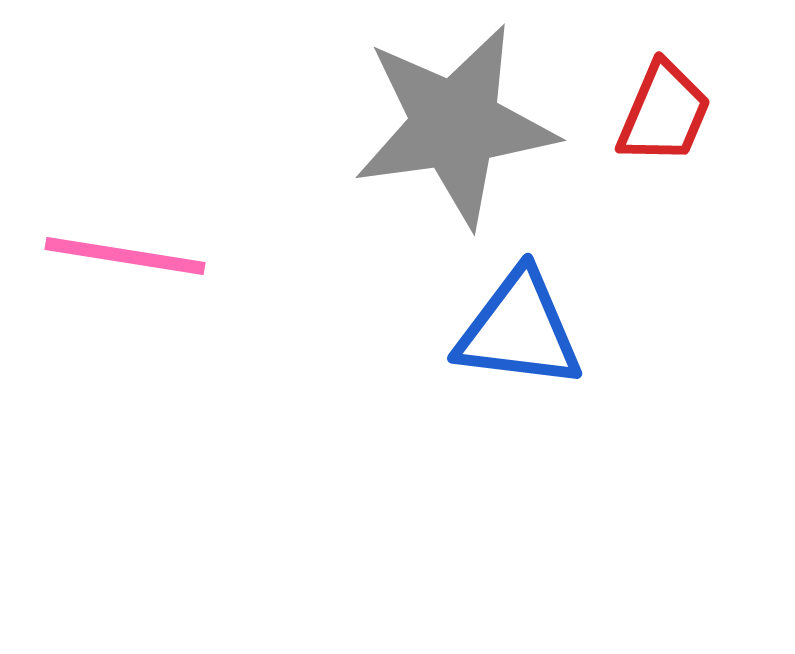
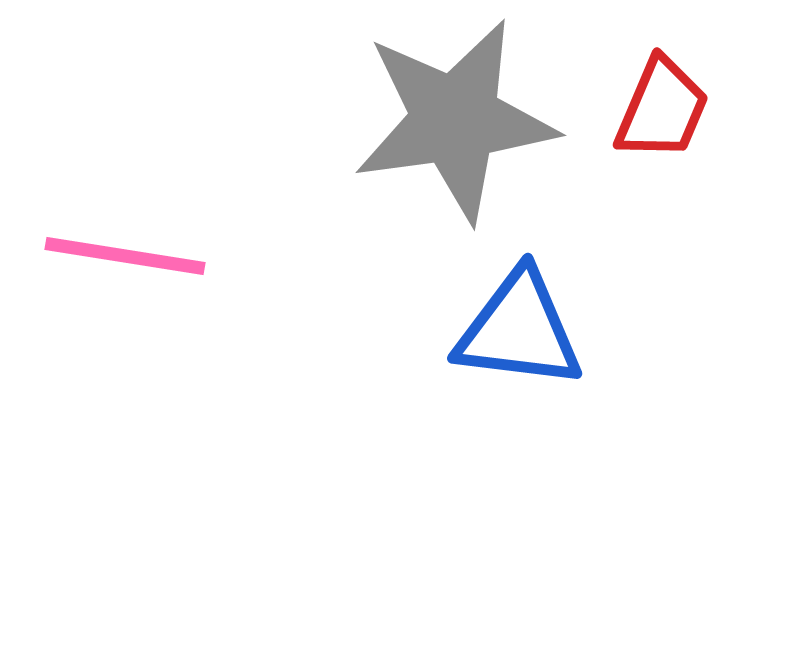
red trapezoid: moved 2 px left, 4 px up
gray star: moved 5 px up
